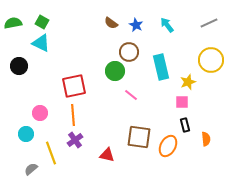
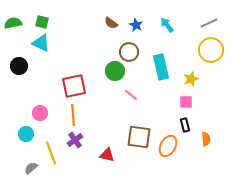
green square: rotated 16 degrees counterclockwise
yellow circle: moved 10 px up
yellow star: moved 3 px right, 3 px up
pink square: moved 4 px right
gray semicircle: moved 1 px up
